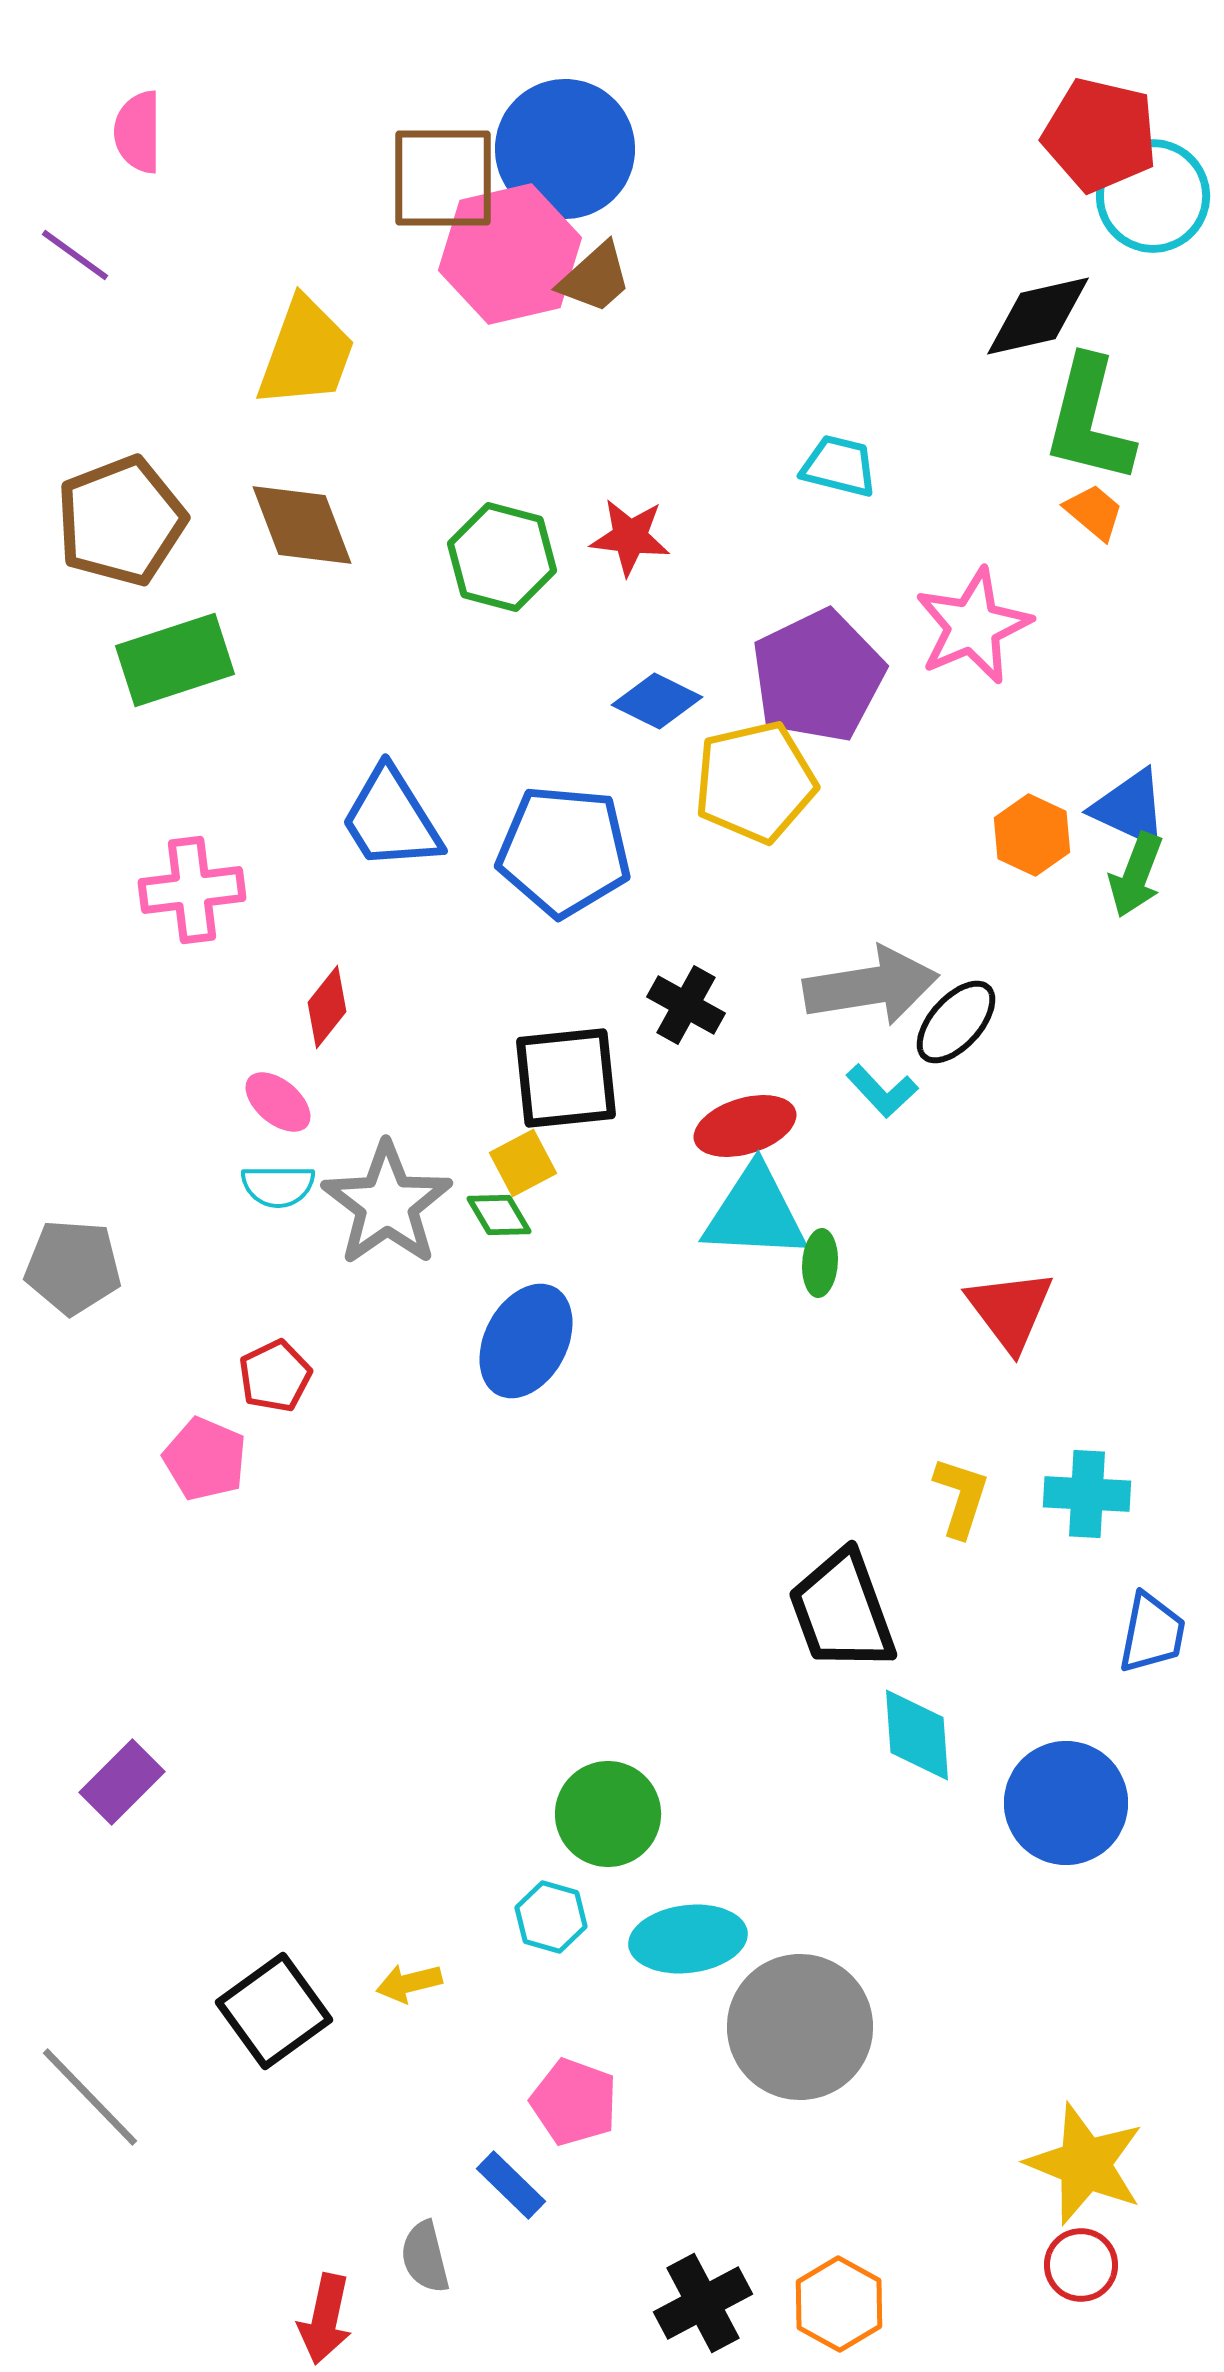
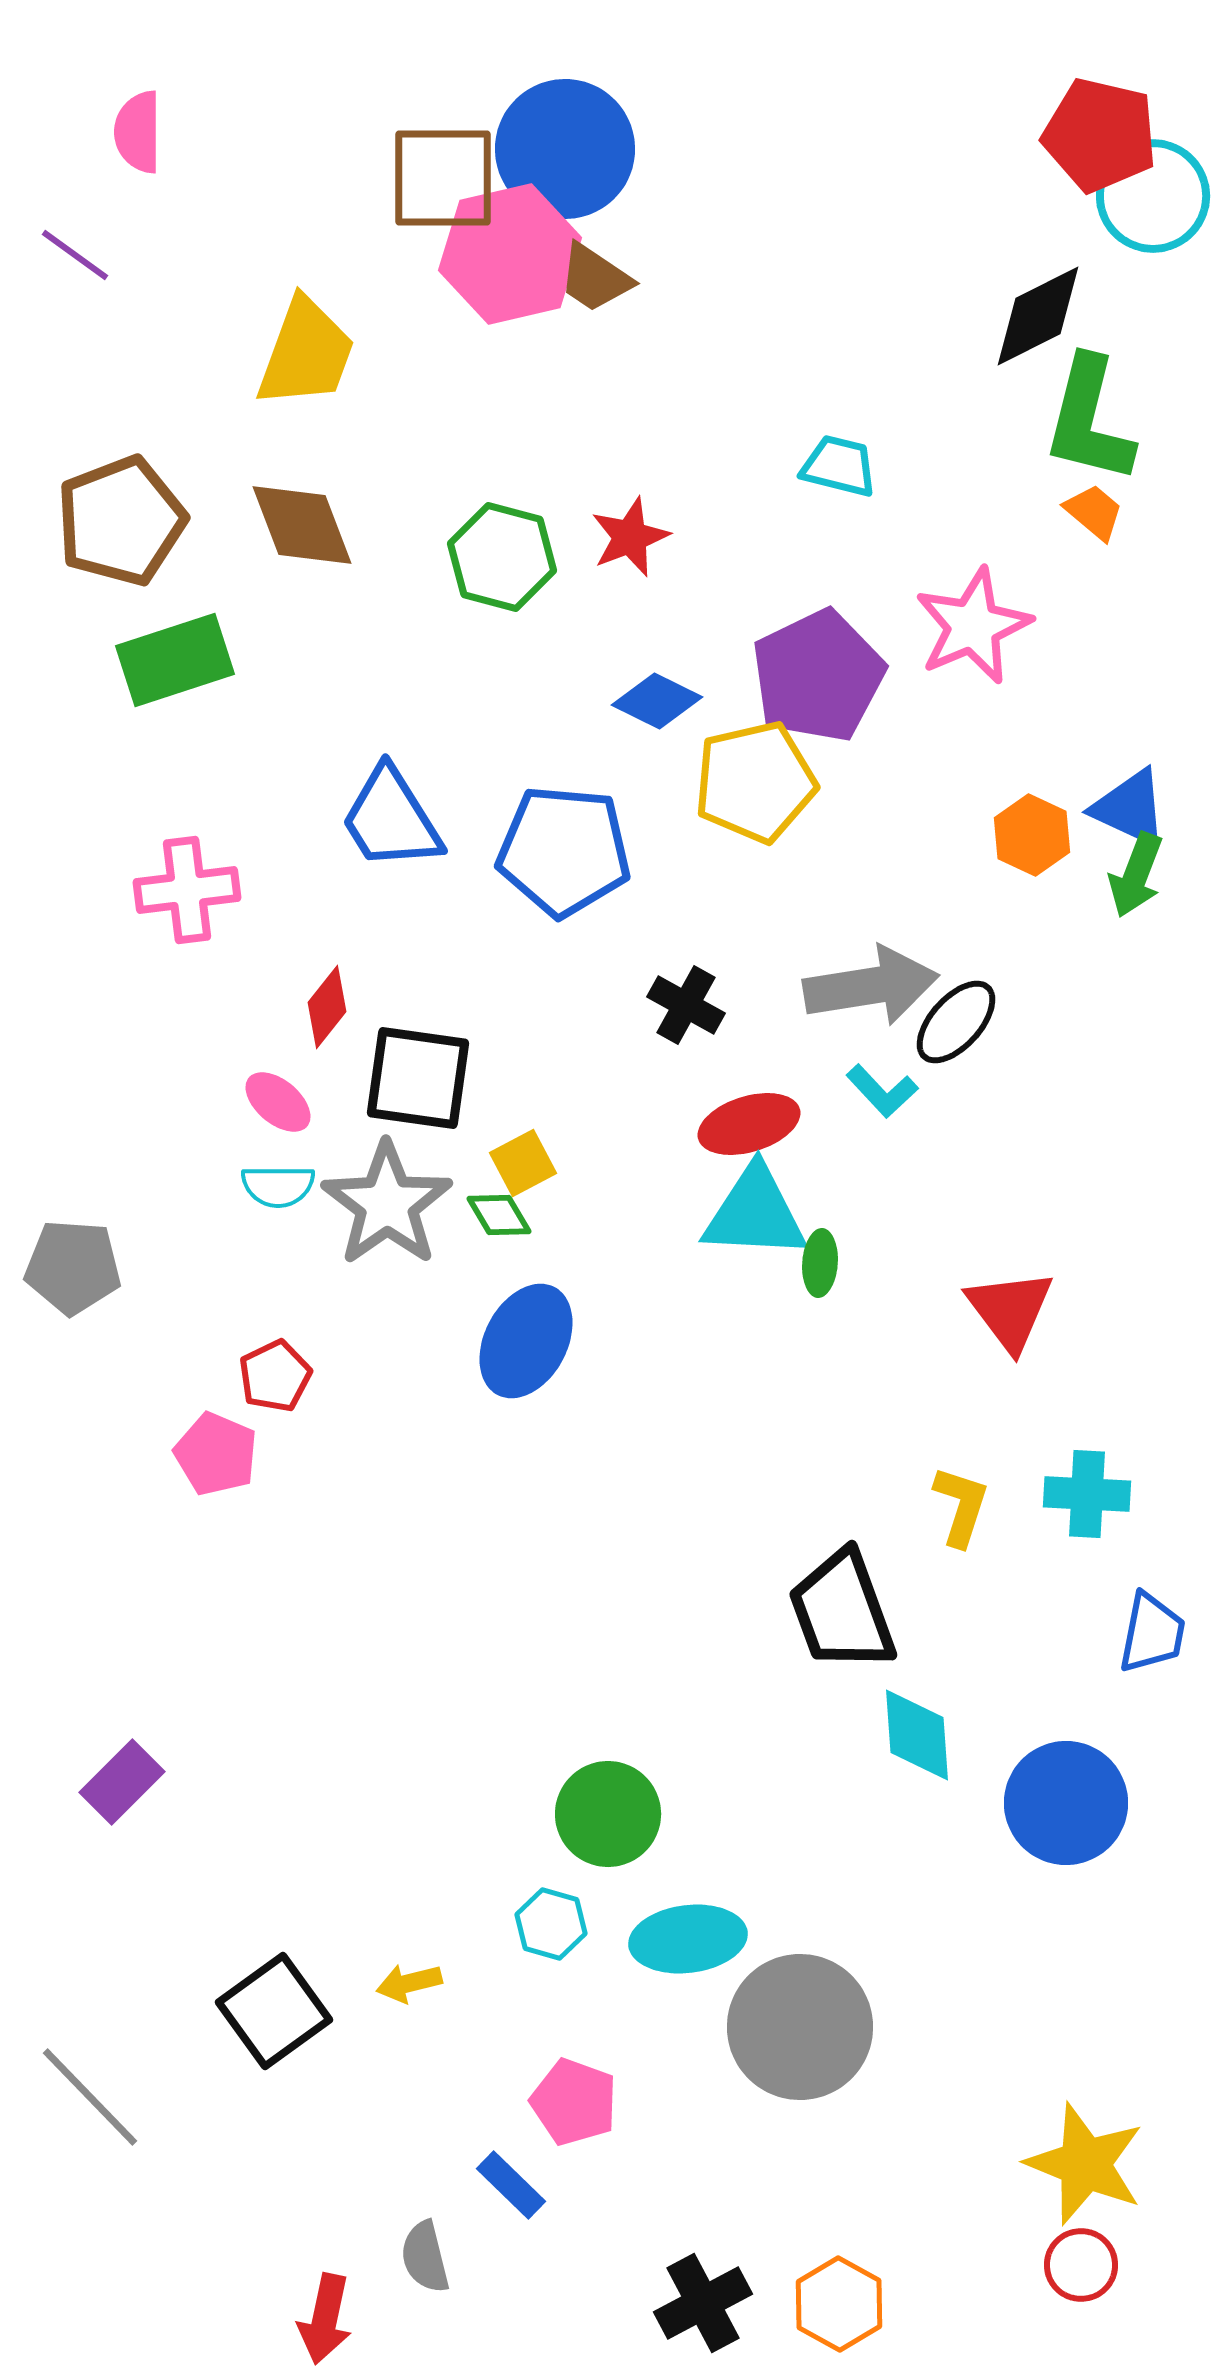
brown trapezoid at (595, 278): rotated 76 degrees clockwise
black diamond at (1038, 316): rotated 14 degrees counterclockwise
red star at (630, 537): rotated 28 degrees counterclockwise
pink cross at (192, 890): moved 5 px left
black square at (566, 1078): moved 148 px left; rotated 14 degrees clockwise
red ellipse at (745, 1126): moved 4 px right, 2 px up
pink pentagon at (205, 1459): moved 11 px right, 5 px up
yellow L-shape at (961, 1497): moved 9 px down
cyan hexagon at (551, 1917): moved 7 px down
